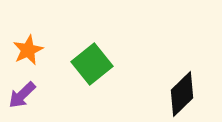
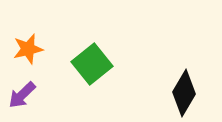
orange star: moved 1 px up; rotated 12 degrees clockwise
black diamond: moved 2 px right, 1 px up; rotated 15 degrees counterclockwise
